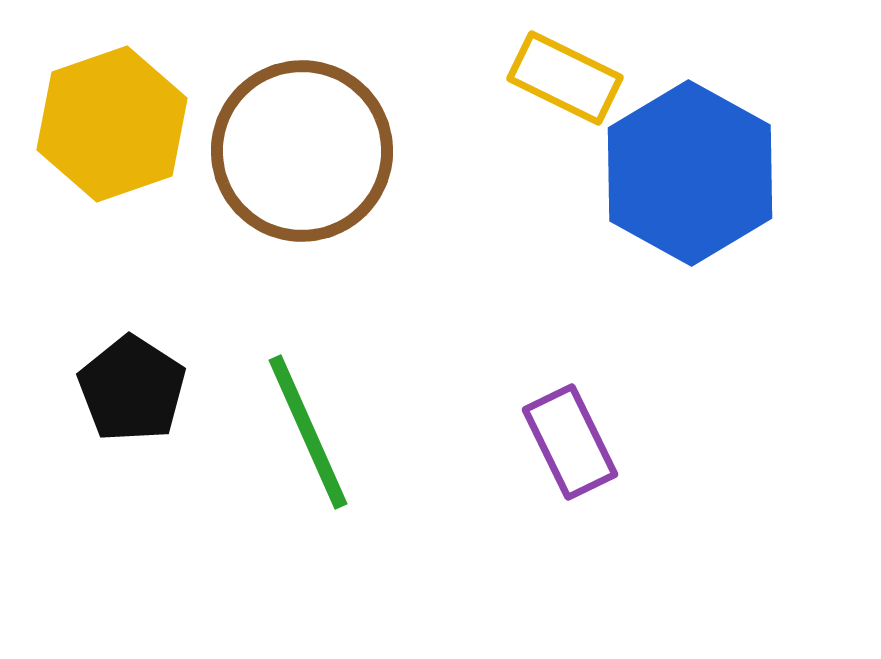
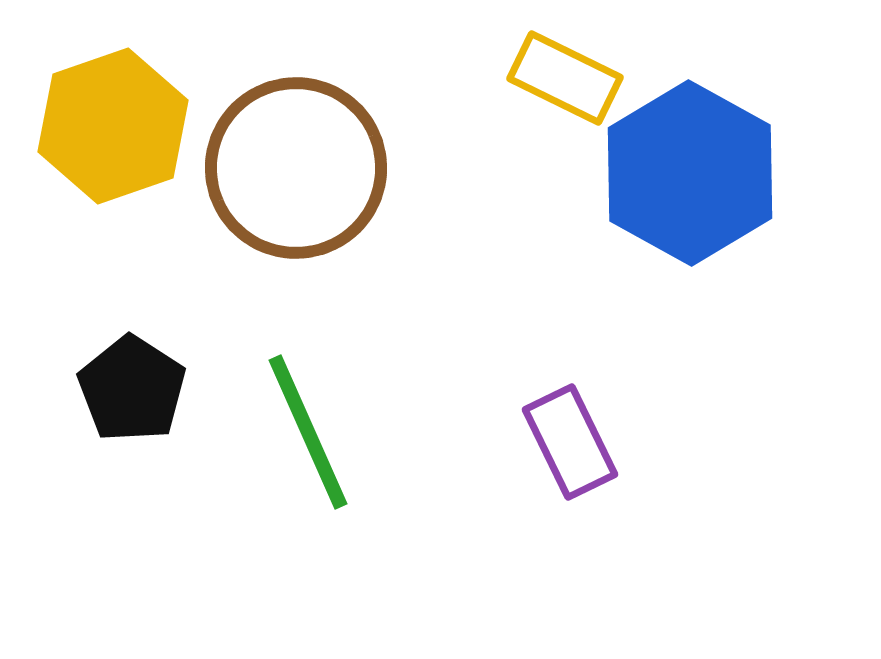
yellow hexagon: moved 1 px right, 2 px down
brown circle: moved 6 px left, 17 px down
